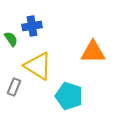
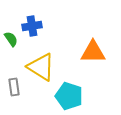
yellow triangle: moved 3 px right, 1 px down
gray rectangle: rotated 30 degrees counterclockwise
